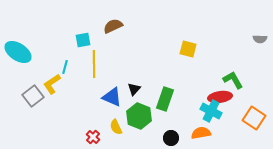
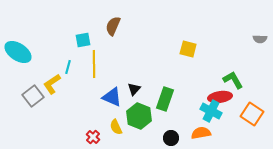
brown semicircle: rotated 42 degrees counterclockwise
cyan line: moved 3 px right
orange square: moved 2 px left, 4 px up
